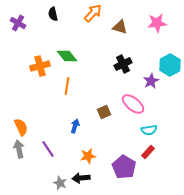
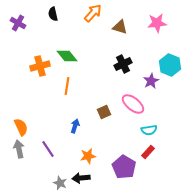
cyan hexagon: rotated 10 degrees counterclockwise
